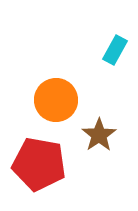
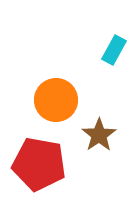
cyan rectangle: moved 1 px left
